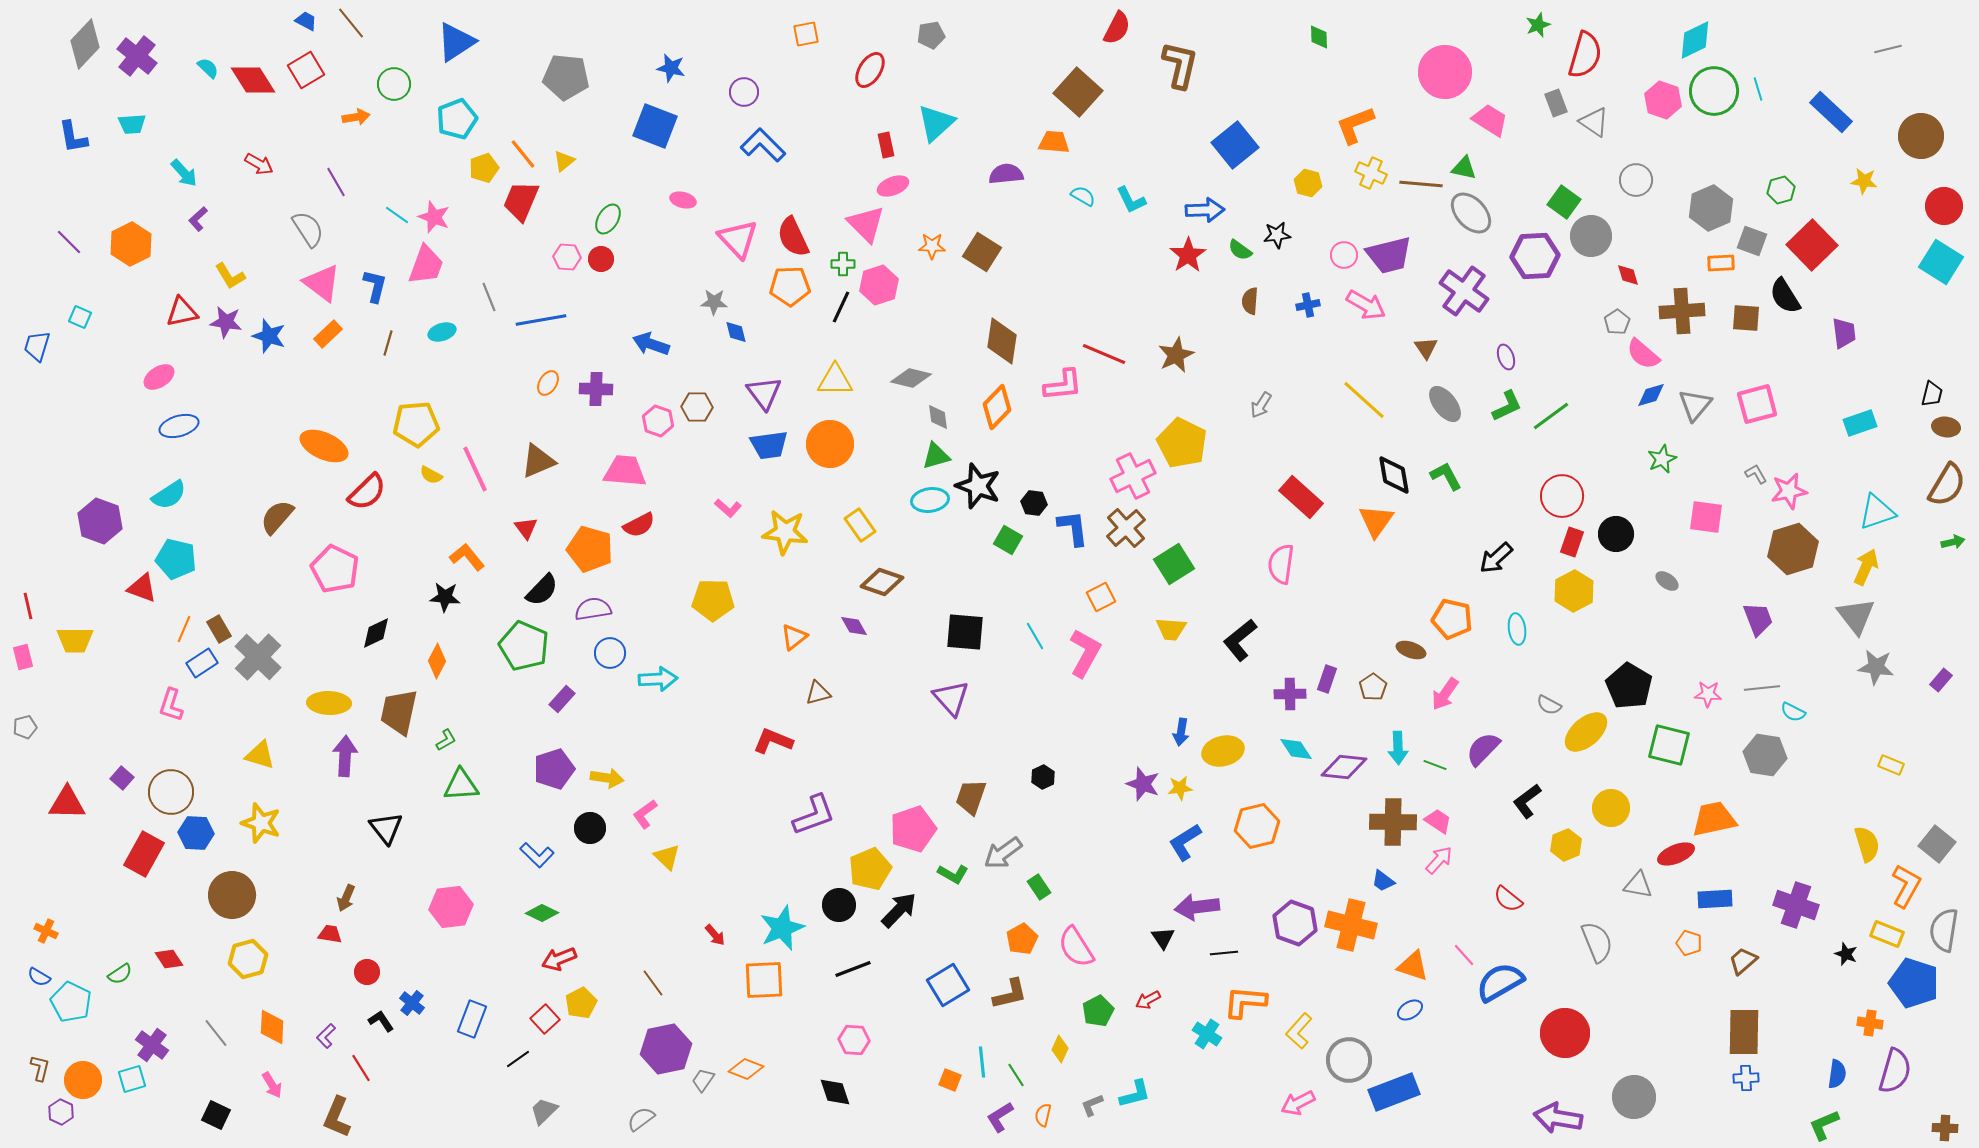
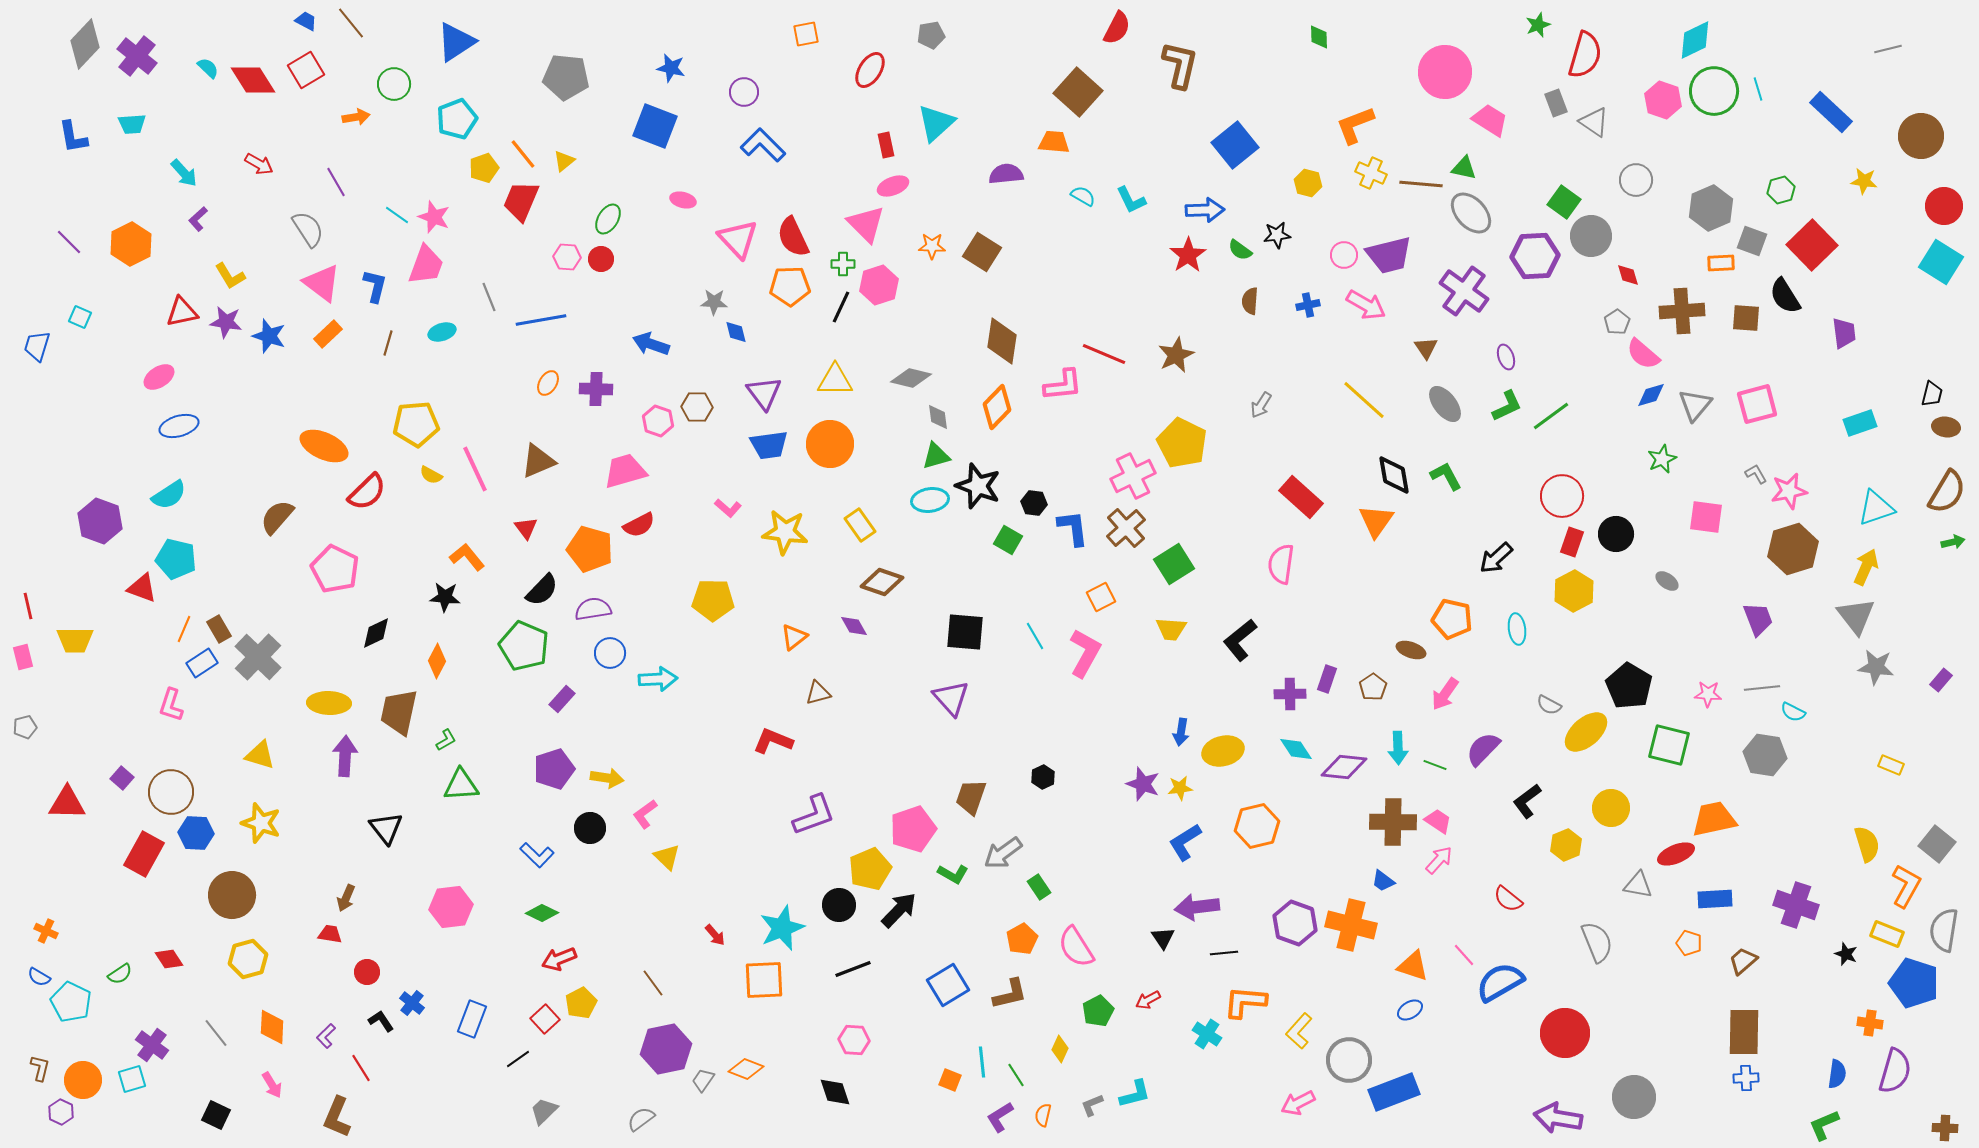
pink trapezoid at (625, 471): rotated 21 degrees counterclockwise
brown semicircle at (1947, 485): moved 7 px down
cyan triangle at (1877, 512): moved 1 px left, 4 px up
